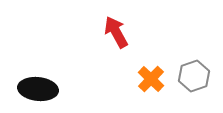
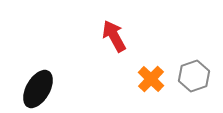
red arrow: moved 2 px left, 4 px down
black ellipse: rotated 66 degrees counterclockwise
